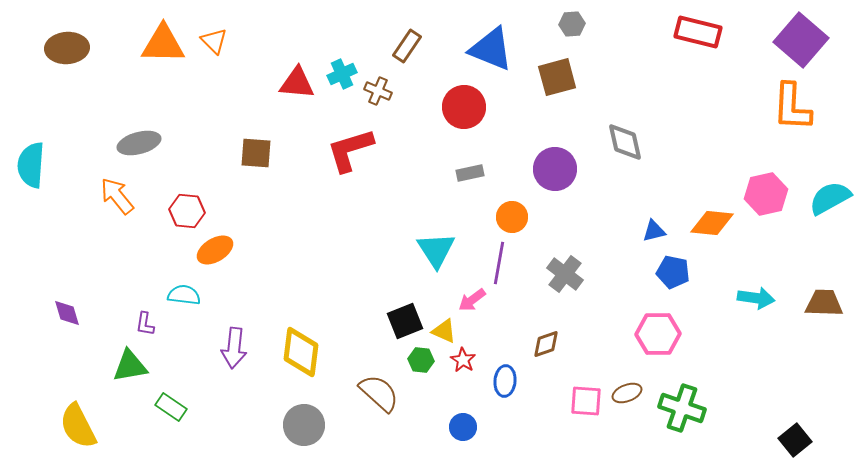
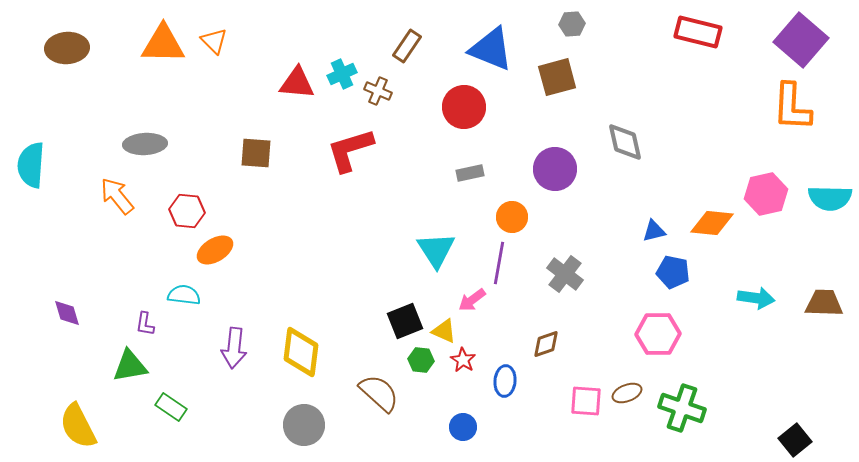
gray ellipse at (139, 143): moved 6 px right, 1 px down; rotated 12 degrees clockwise
cyan semicircle at (830, 198): rotated 150 degrees counterclockwise
